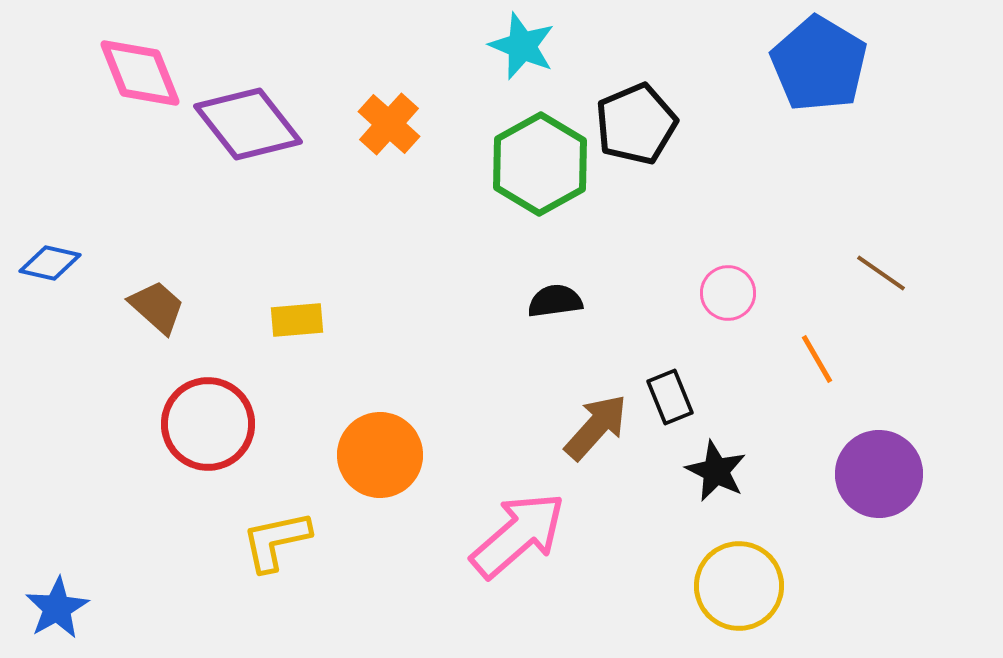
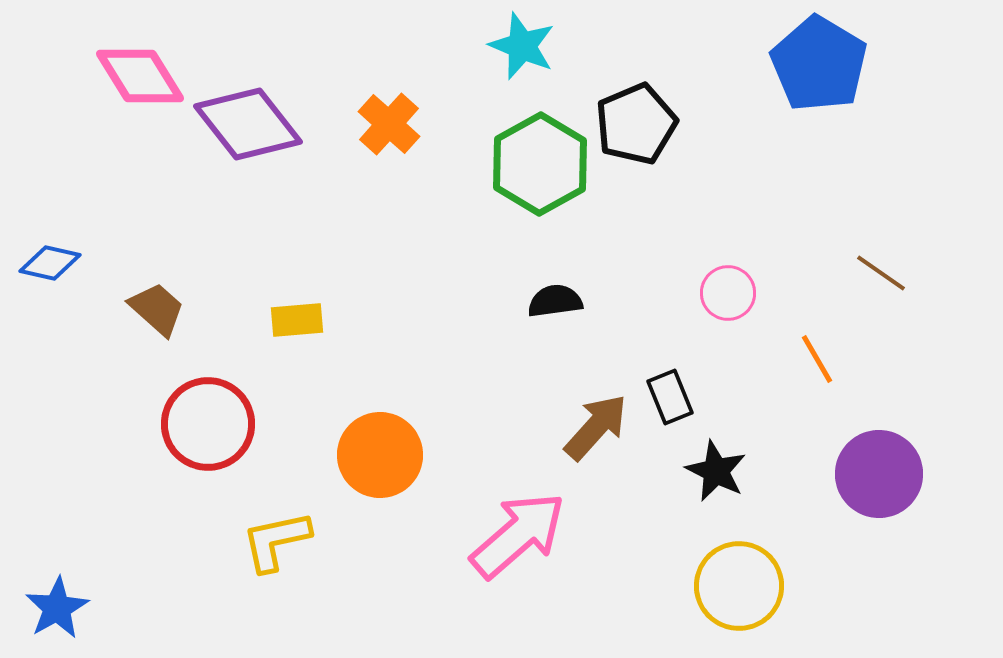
pink diamond: moved 3 px down; rotated 10 degrees counterclockwise
brown trapezoid: moved 2 px down
